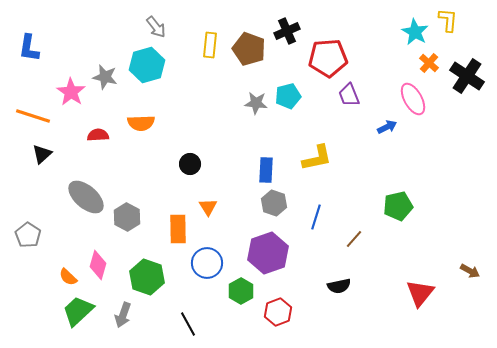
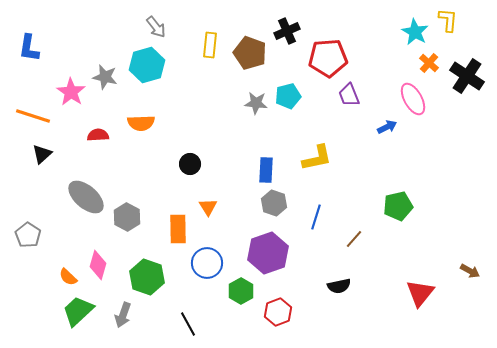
brown pentagon at (249, 49): moved 1 px right, 4 px down
